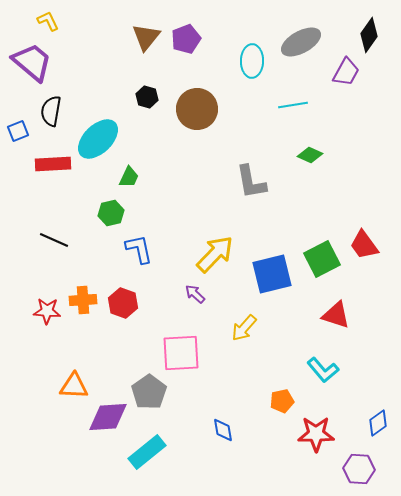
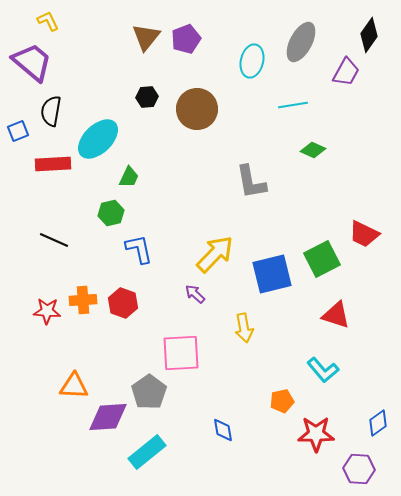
gray ellipse at (301, 42): rotated 33 degrees counterclockwise
cyan ellipse at (252, 61): rotated 12 degrees clockwise
black hexagon at (147, 97): rotated 20 degrees counterclockwise
green diamond at (310, 155): moved 3 px right, 5 px up
red trapezoid at (364, 245): moved 11 px up; rotated 28 degrees counterclockwise
yellow arrow at (244, 328): rotated 52 degrees counterclockwise
